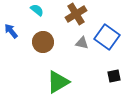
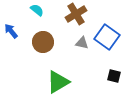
black square: rotated 24 degrees clockwise
